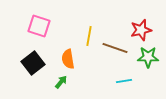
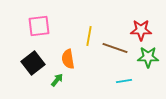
pink square: rotated 25 degrees counterclockwise
red star: rotated 15 degrees clockwise
green arrow: moved 4 px left, 2 px up
